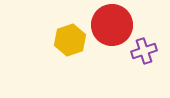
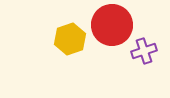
yellow hexagon: moved 1 px up
